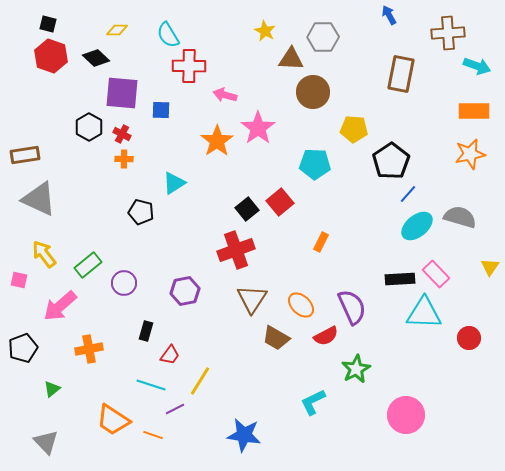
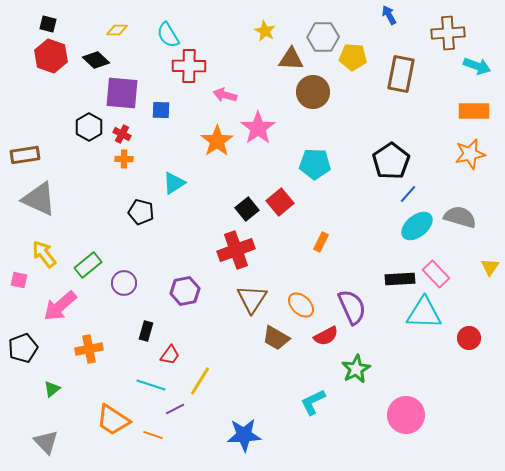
black diamond at (96, 58): moved 2 px down
yellow pentagon at (354, 129): moved 1 px left, 72 px up
blue star at (244, 435): rotated 12 degrees counterclockwise
